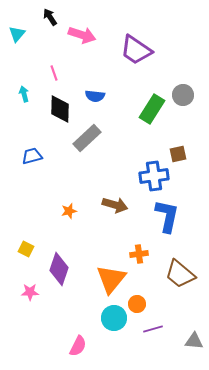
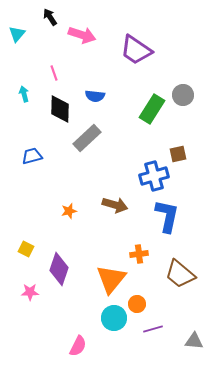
blue cross: rotated 8 degrees counterclockwise
